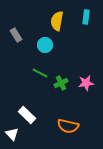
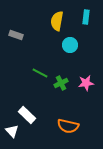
gray rectangle: rotated 40 degrees counterclockwise
cyan circle: moved 25 px right
white triangle: moved 3 px up
